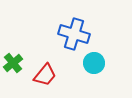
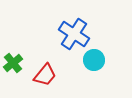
blue cross: rotated 16 degrees clockwise
cyan circle: moved 3 px up
